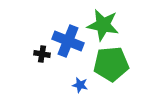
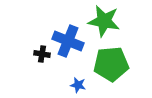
green star: moved 1 px right, 4 px up
blue star: moved 2 px left
